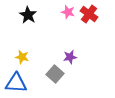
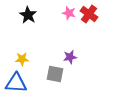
pink star: moved 1 px right, 1 px down
yellow star: moved 2 px down; rotated 16 degrees counterclockwise
gray square: rotated 30 degrees counterclockwise
